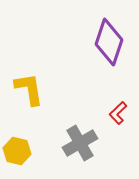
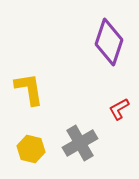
red L-shape: moved 1 px right, 4 px up; rotated 15 degrees clockwise
yellow hexagon: moved 14 px right, 2 px up
